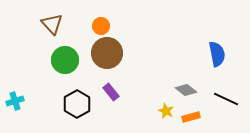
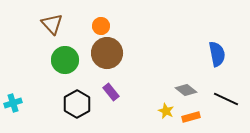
cyan cross: moved 2 px left, 2 px down
